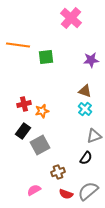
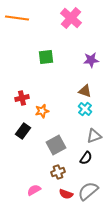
orange line: moved 1 px left, 27 px up
red cross: moved 2 px left, 6 px up
gray square: moved 16 px right
